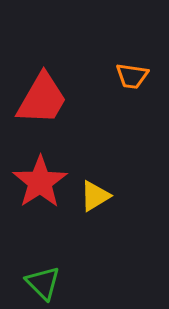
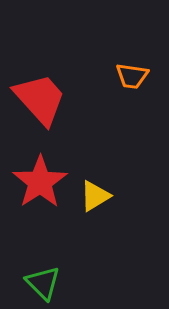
red trapezoid: moved 2 px left; rotated 72 degrees counterclockwise
